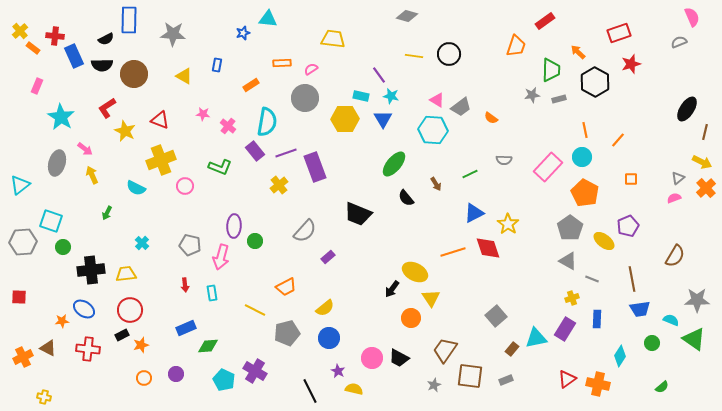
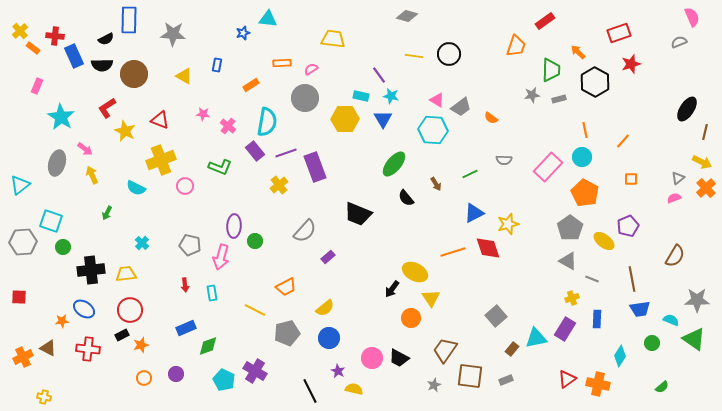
orange line at (618, 140): moved 5 px right, 1 px down
yellow star at (508, 224): rotated 20 degrees clockwise
green diamond at (208, 346): rotated 15 degrees counterclockwise
